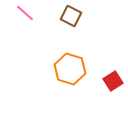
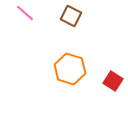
red square: rotated 24 degrees counterclockwise
